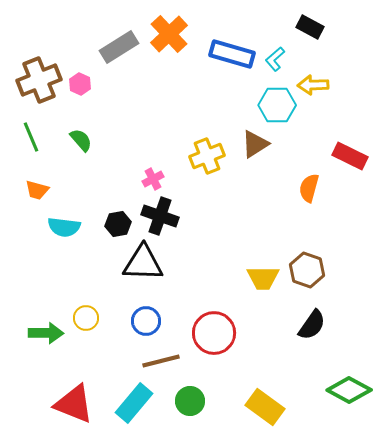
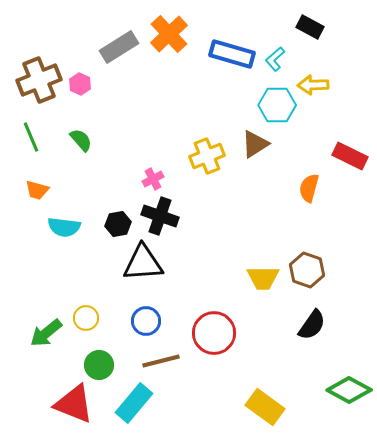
black triangle: rotated 6 degrees counterclockwise
green arrow: rotated 140 degrees clockwise
green circle: moved 91 px left, 36 px up
